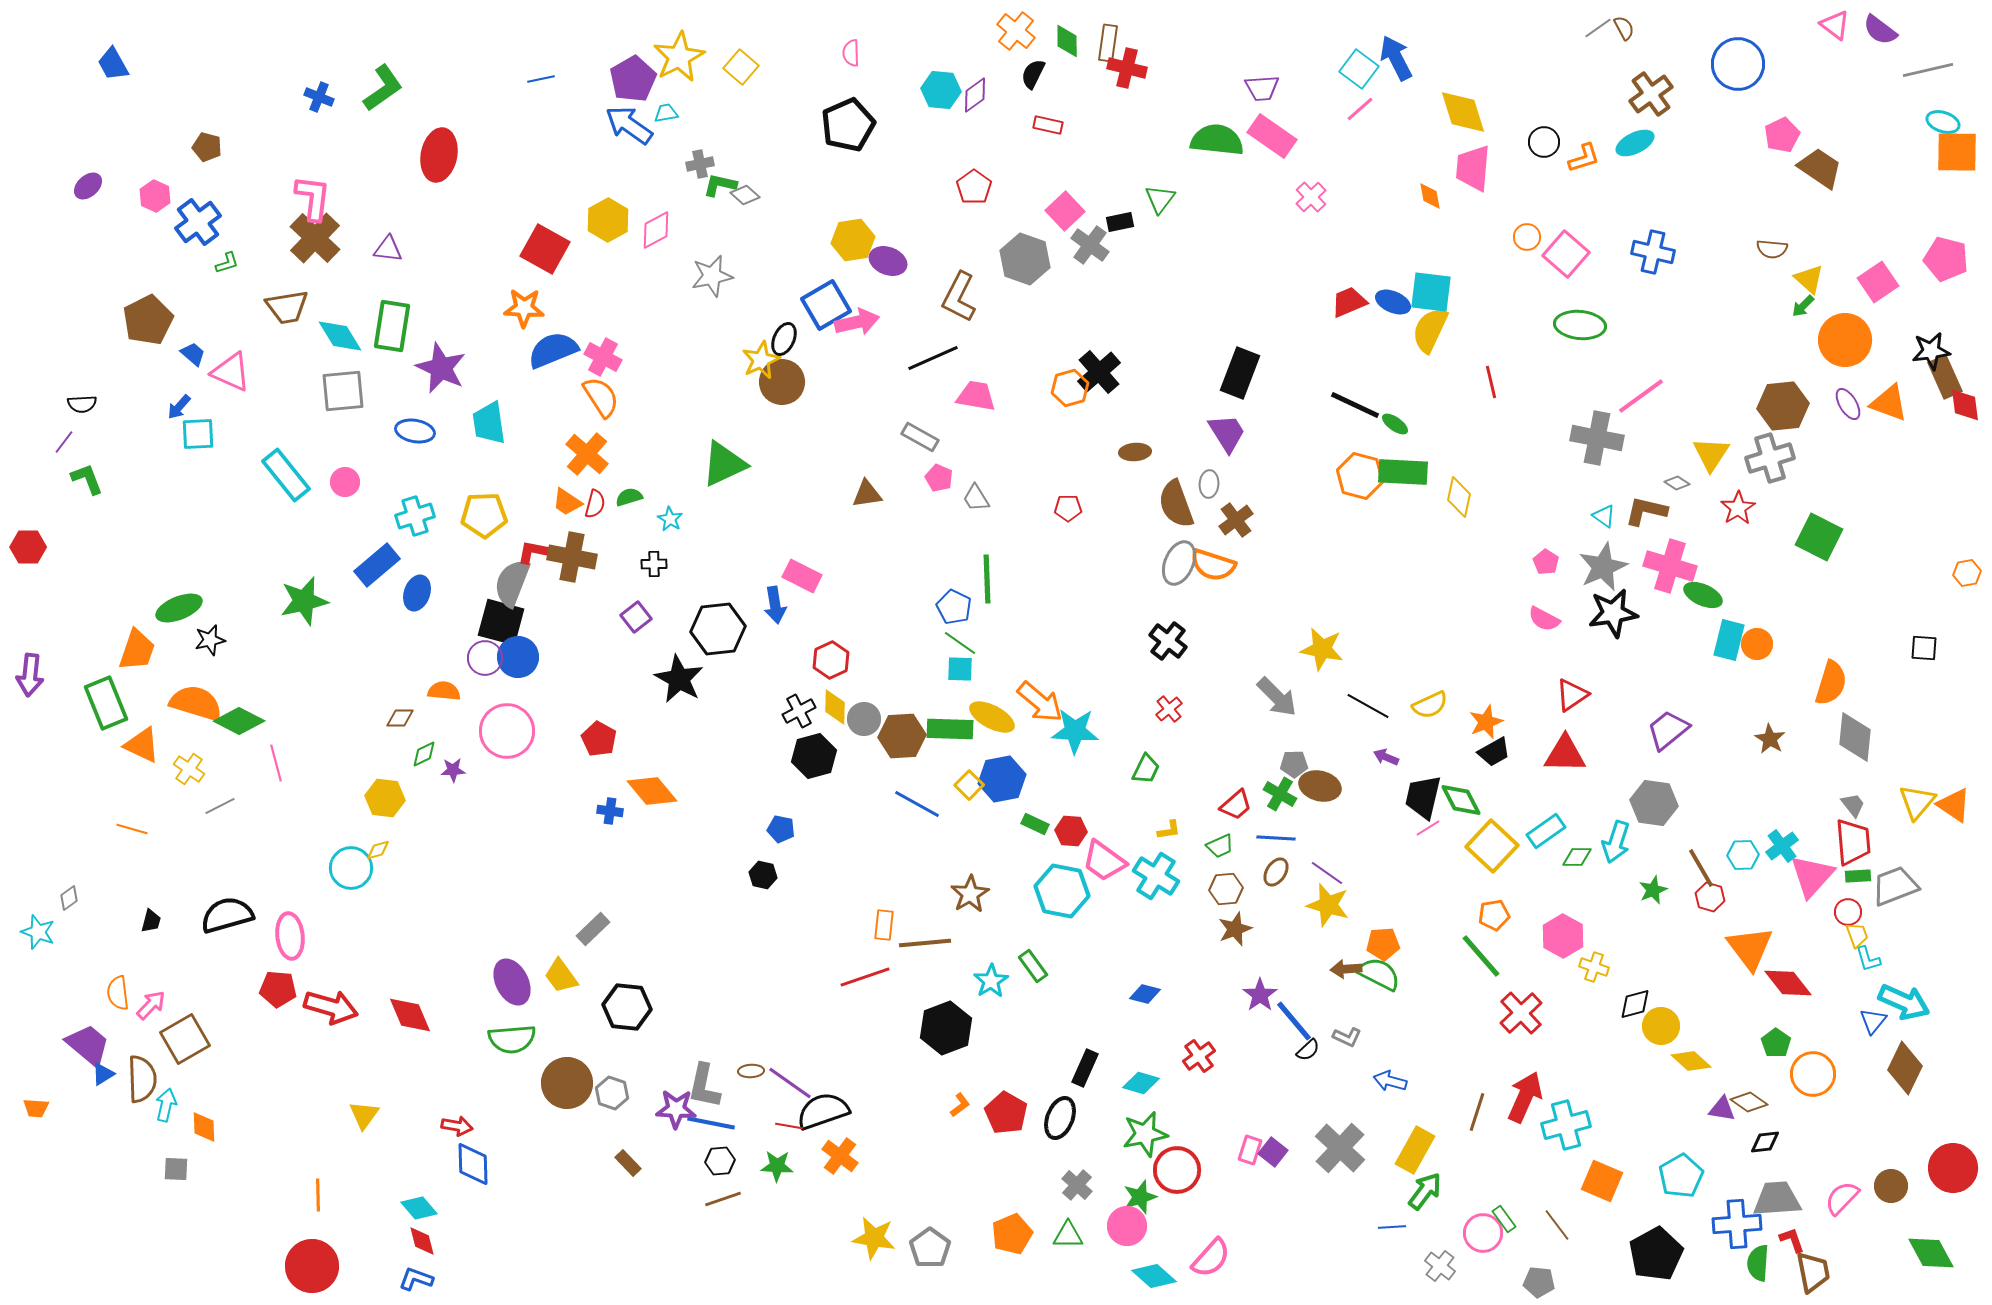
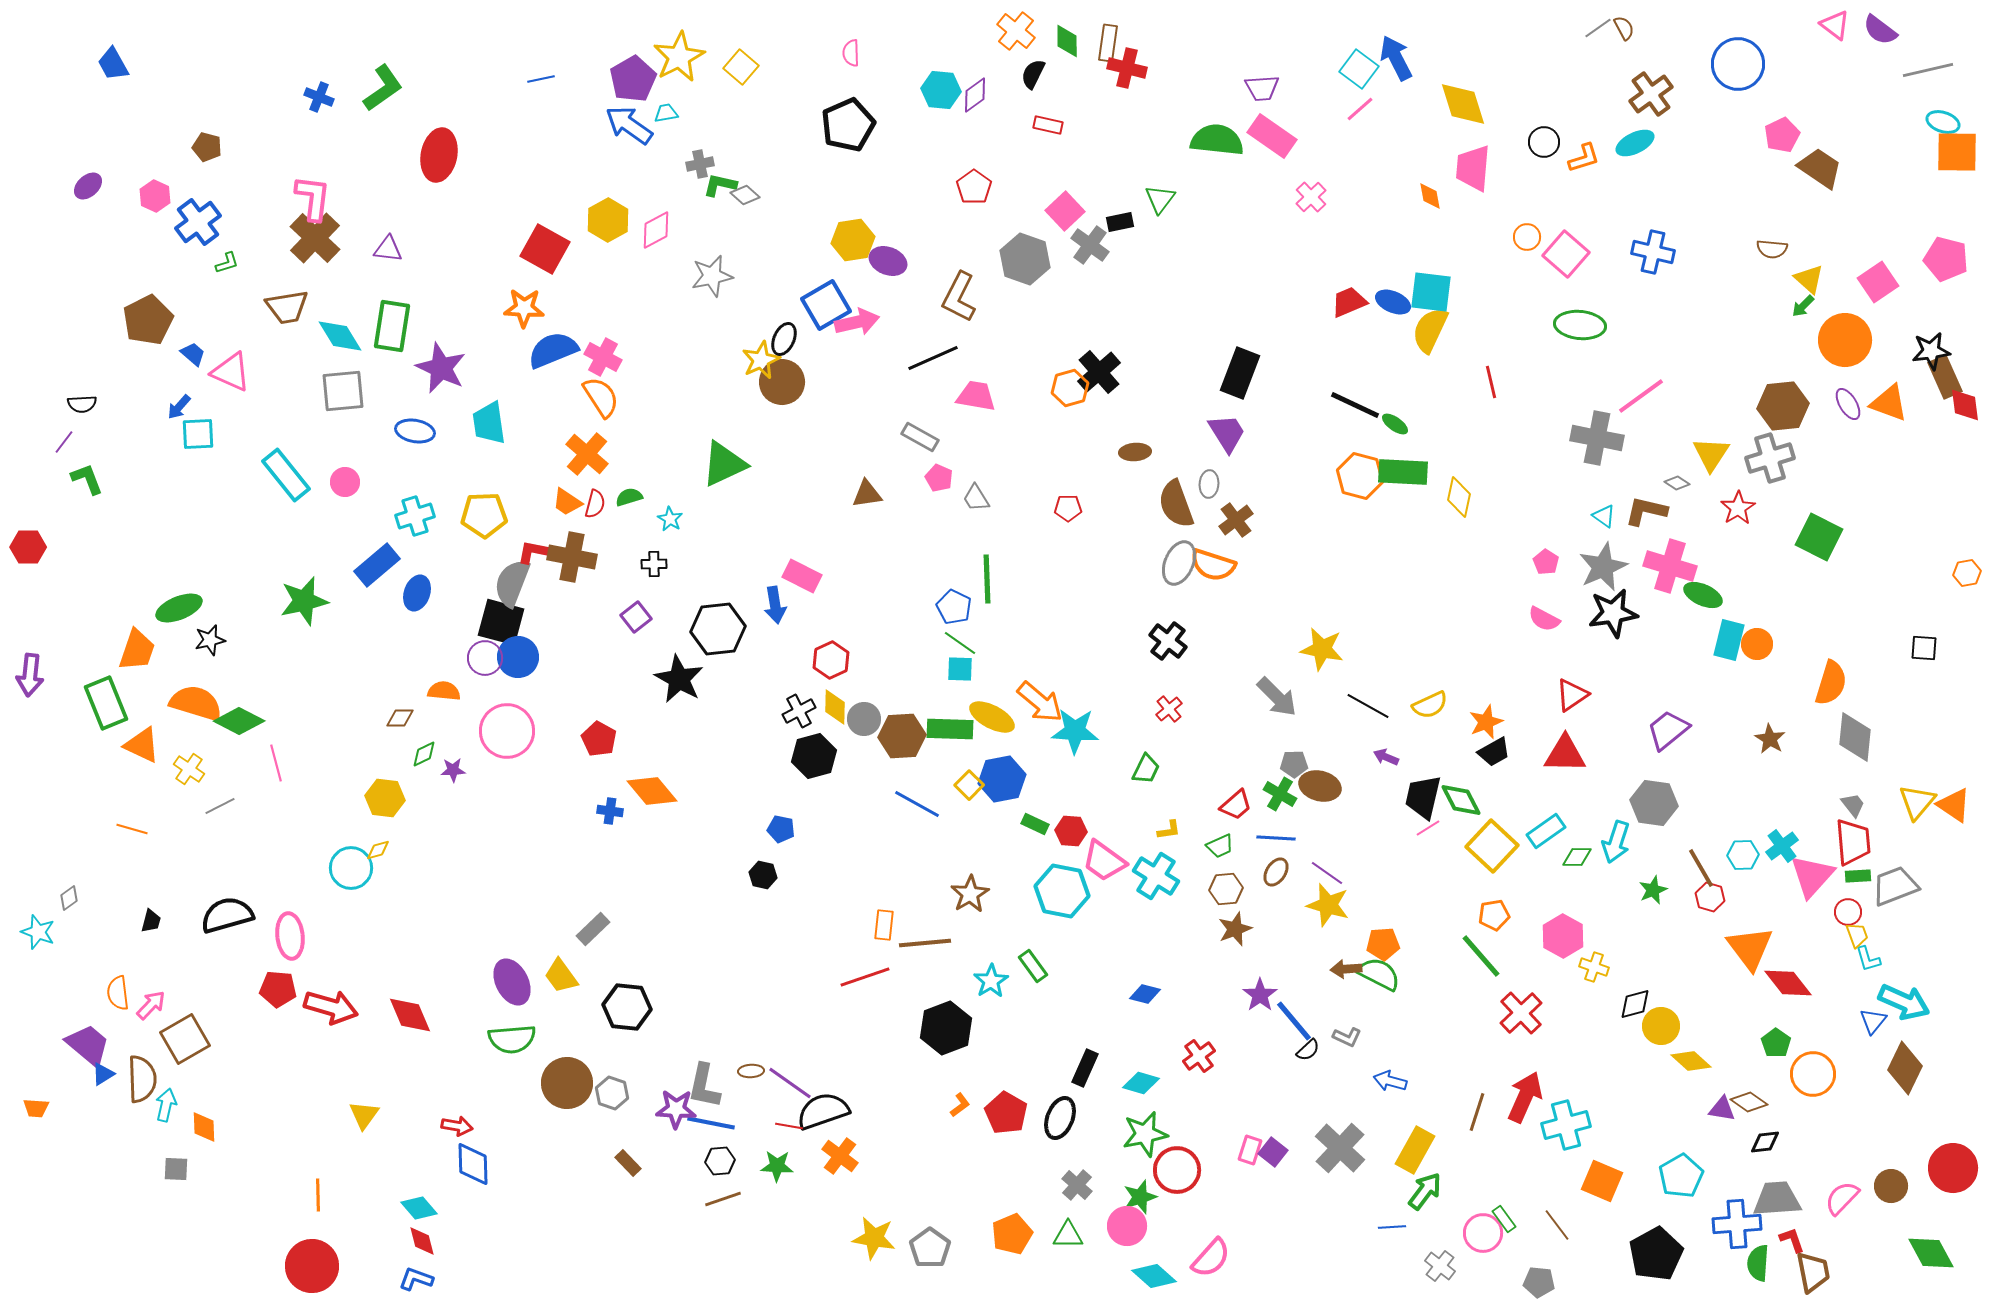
yellow diamond at (1463, 112): moved 8 px up
